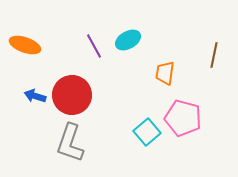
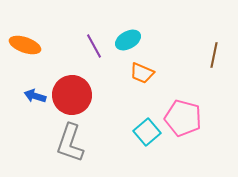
orange trapezoid: moved 23 px left; rotated 75 degrees counterclockwise
